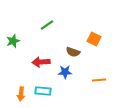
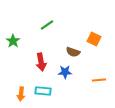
green star: rotated 16 degrees counterclockwise
red arrow: rotated 96 degrees counterclockwise
